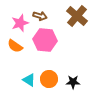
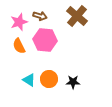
pink star: moved 1 px left, 1 px up
orange semicircle: moved 4 px right; rotated 28 degrees clockwise
